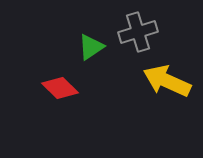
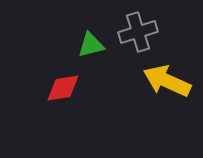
green triangle: moved 2 px up; rotated 20 degrees clockwise
red diamond: moved 3 px right; rotated 54 degrees counterclockwise
